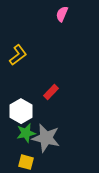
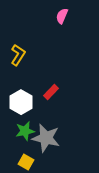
pink semicircle: moved 2 px down
yellow L-shape: rotated 20 degrees counterclockwise
white hexagon: moved 9 px up
green star: moved 1 px left, 2 px up
yellow square: rotated 14 degrees clockwise
